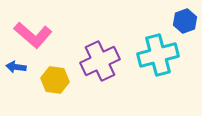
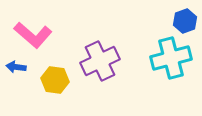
cyan cross: moved 13 px right, 3 px down
